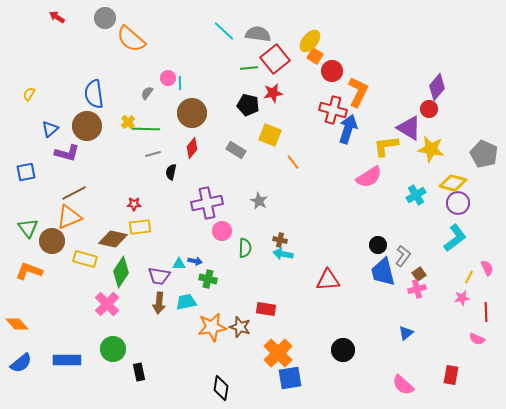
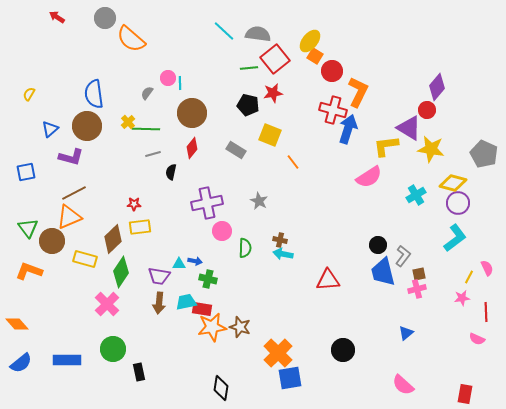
red circle at (429, 109): moved 2 px left, 1 px down
purple L-shape at (67, 153): moved 4 px right, 4 px down
brown diamond at (113, 239): rotated 56 degrees counterclockwise
brown square at (419, 274): rotated 24 degrees clockwise
red rectangle at (266, 309): moved 64 px left
red rectangle at (451, 375): moved 14 px right, 19 px down
